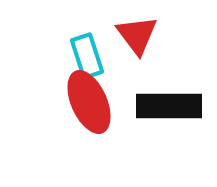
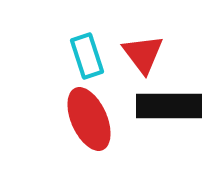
red triangle: moved 6 px right, 19 px down
red ellipse: moved 17 px down
